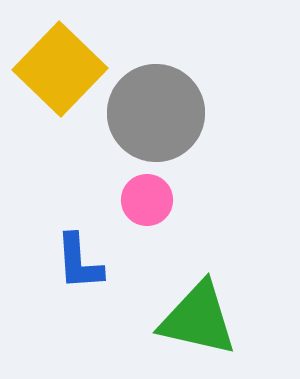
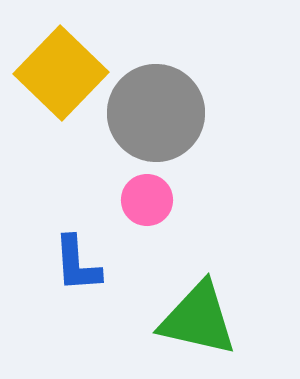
yellow square: moved 1 px right, 4 px down
blue L-shape: moved 2 px left, 2 px down
